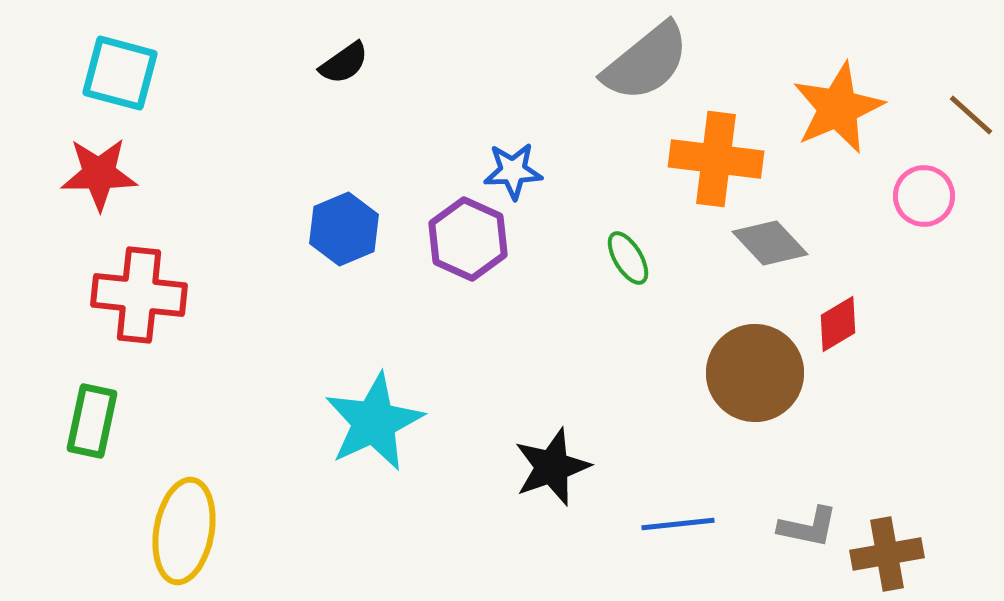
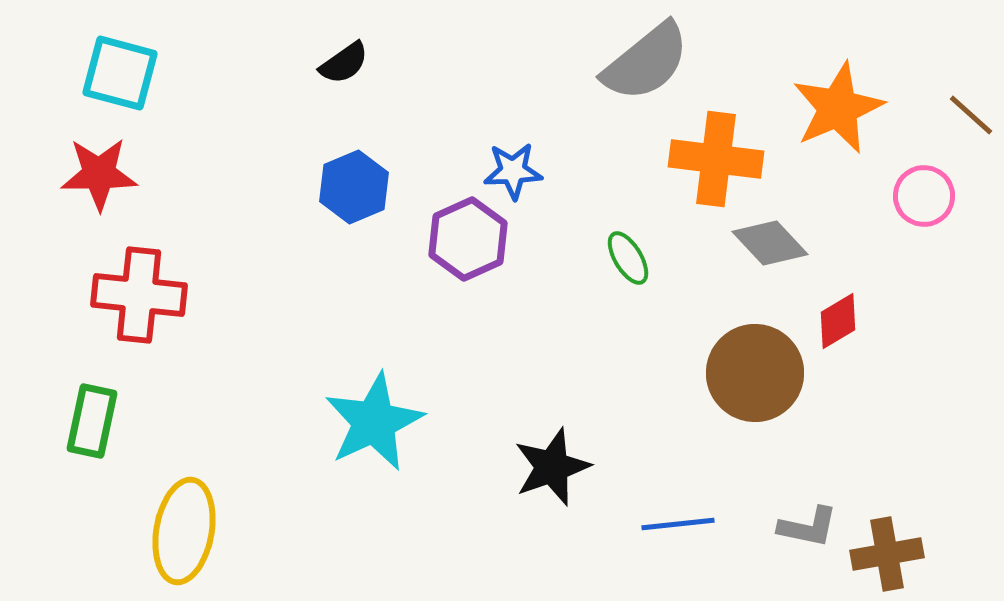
blue hexagon: moved 10 px right, 42 px up
purple hexagon: rotated 12 degrees clockwise
red diamond: moved 3 px up
